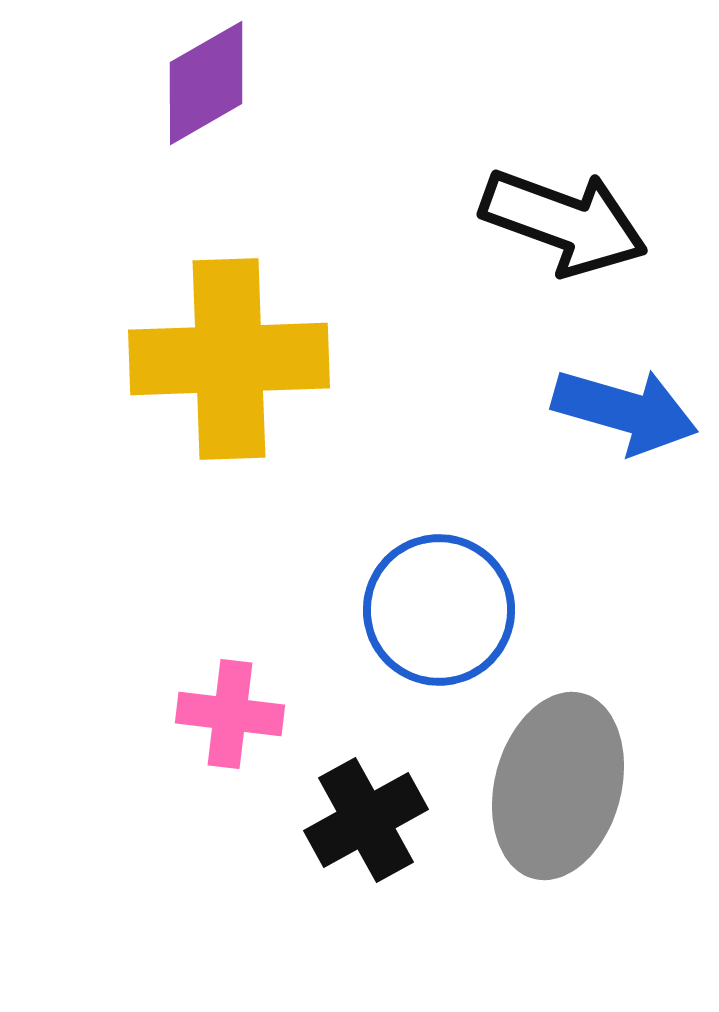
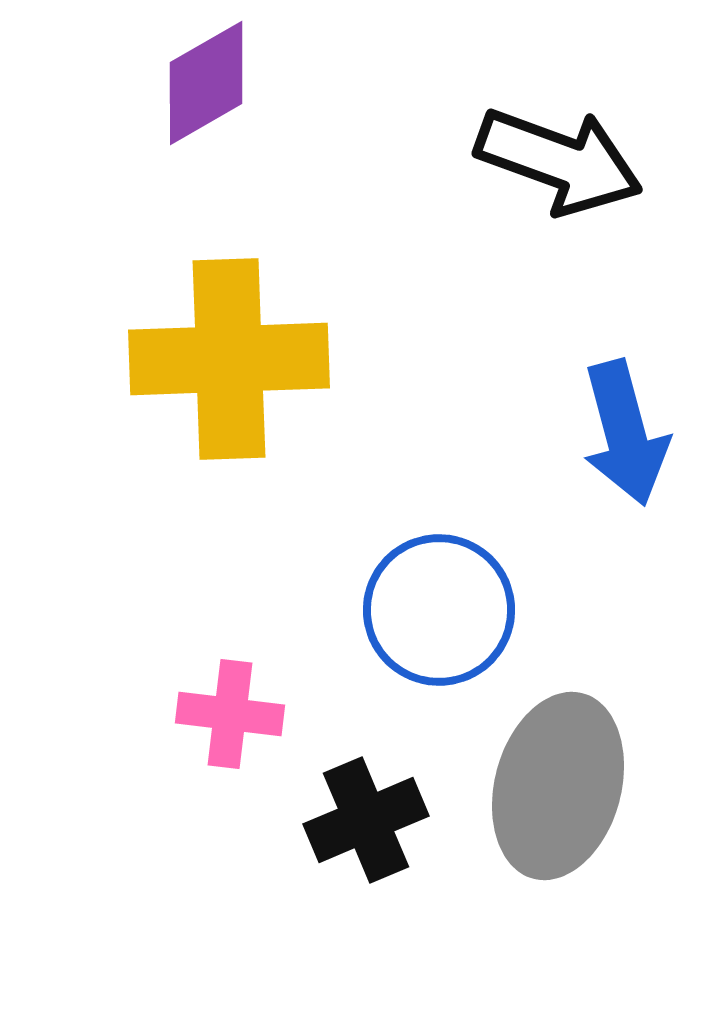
black arrow: moved 5 px left, 61 px up
blue arrow: moved 22 px down; rotated 59 degrees clockwise
black cross: rotated 6 degrees clockwise
